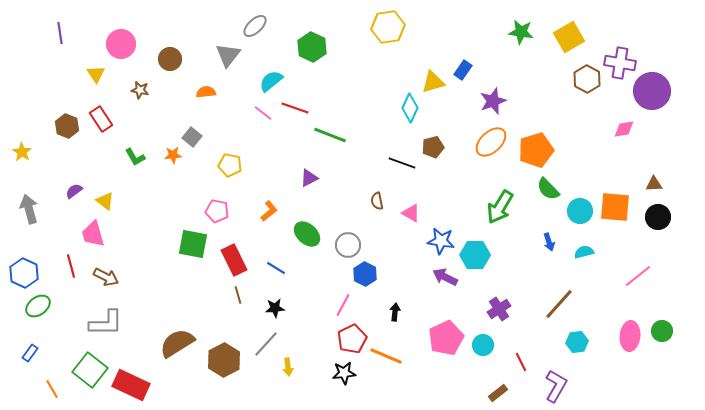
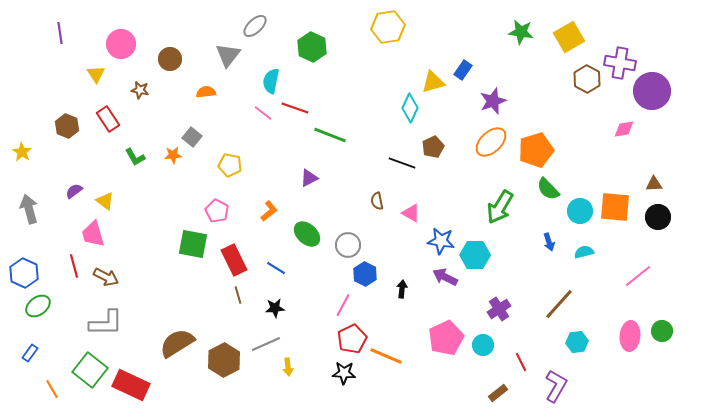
cyan semicircle at (271, 81): rotated 40 degrees counterclockwise
red rectangle at (101, 119): moved 7 px right
brown pentagon at (433, 147): rotated 10 degrees counterclockwise
pink pentagon at (217, 211): rotated 15 degrees clockwise
red line at (71, 266): moved 3 px right
black arrow at (395, 312): moved 7 px right, 23 px up
gray line at (266, 344): rotated 24 degrees clockwise
black star at (344, 373): rotated 10 degrees clockwise
